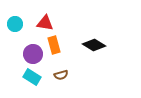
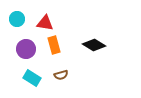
cyan circle: moved 2 px right, 5 px up
purple circle: moved 7 px left, 5 px up
cyan rectangle: moved 1 px down
